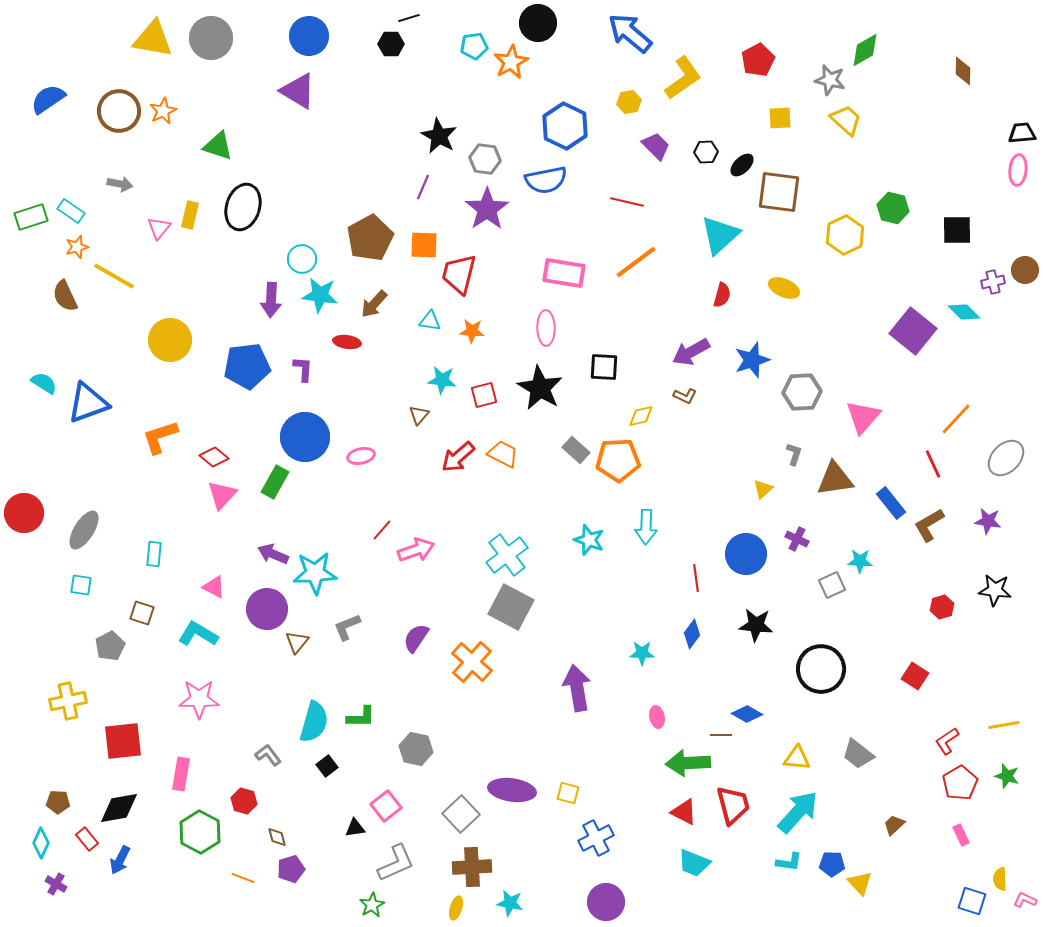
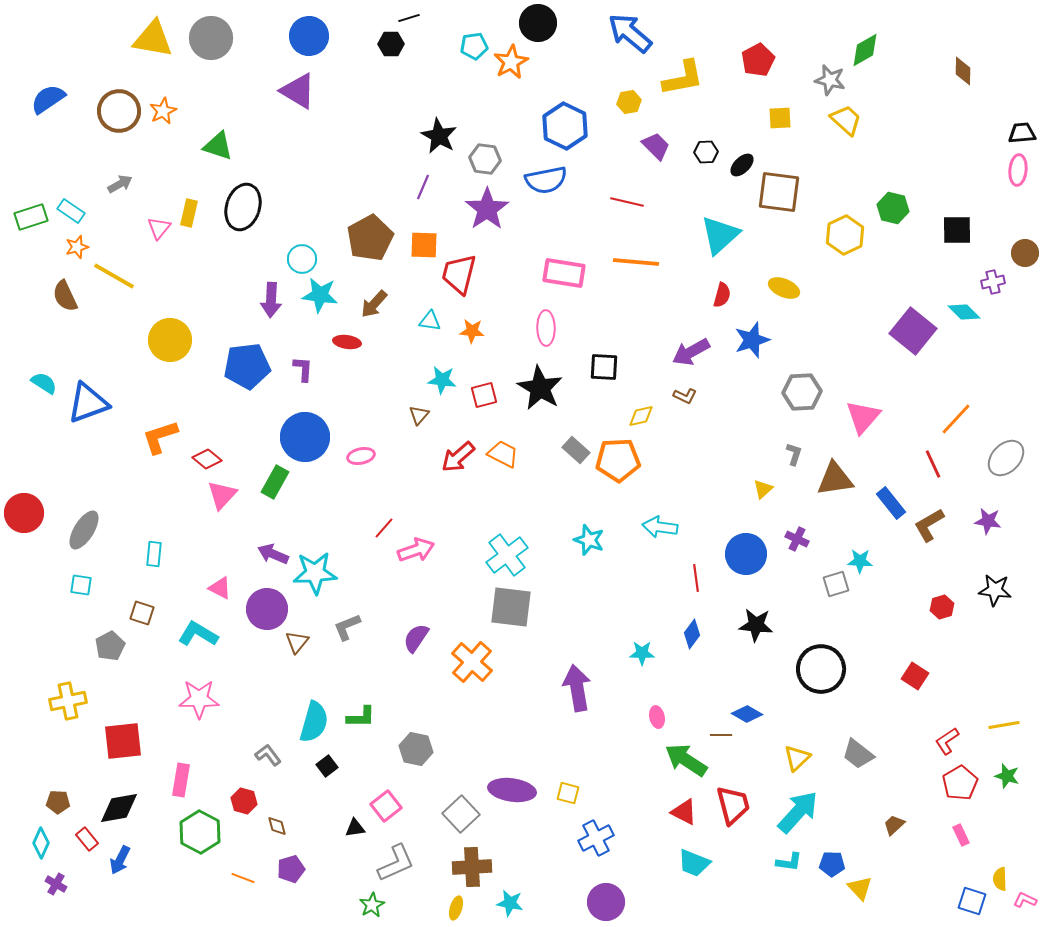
yellow L-shape at (683, 78): rotated 24 degrees clockwise
gray arrow at (120, 184): rotated 40 degrees counterclockwise
yellow rectangle at (190, 215): moved 1 px left, 2 px up
orange line at (636, 262): rotated 42 degrees clockwise
brown circle at (1025, 270): moved 17 px up
blue star at (752, 360): moved 20 px up
red diamond at (214, 457): moved 7 px left, 2 px down
cyan arrow at (646, 527): moved 14 px right; rotated 96 degrees clockwise
red line at (382, 530): moved 2 px right, 2 px up
gray square at (832, 585): moved 4 px right, 1 px up; rotated 8 degrees clockwise
pink triangle at (214, 587): moved 6 px right, 1 px down
gray square at (511, 607): rotated 21 degrees counterclockwise
yellow triangle at (797, 758): rotated 48 degrees counterclockwise
green arrow at (688, 763): moved 2 px left, 3 px up; rotated 36 degrees clockwise
pink rectangle at (181, 774): moved 6 px down
brown diamond at (277, 837): moved 11 px up
yellow triangle at (860, 883): moved 5 px down
